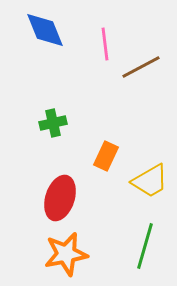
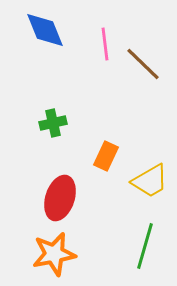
brown line: moved 2 px right, 3 px up; rotated 72 degrees clockwise
orange star: moved 12 px left
